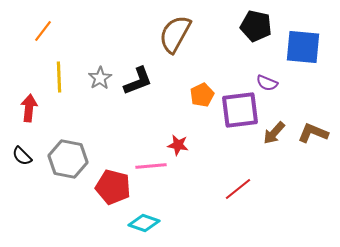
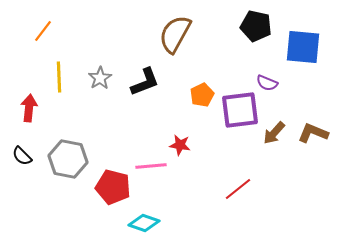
black L-shape: moved 7 px right, 1 px down
red star: moved 2 px right
